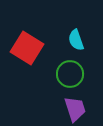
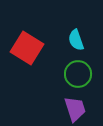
green circle: moved 8 px right
